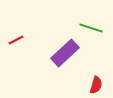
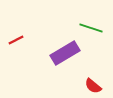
purple rectangle: rotated 12 degrees clockwise
red semicircle: moved 3 px left, 1 px down; rotated 114 degrees clockwise
